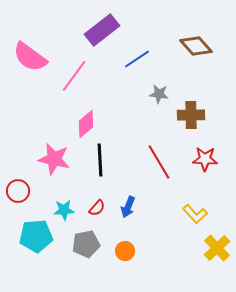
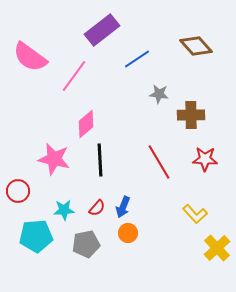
blue arrow: moved 5 px left
orange circle: moved 3 px right, 18 px up
